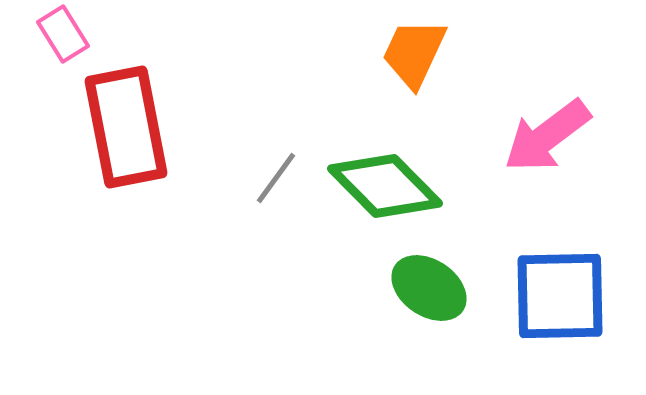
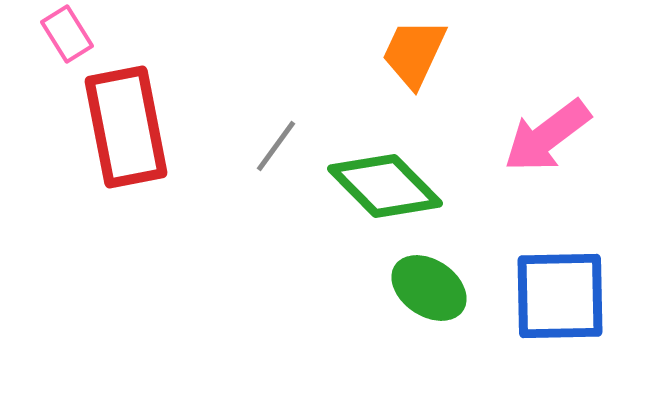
pink rectangle: moved 4 px right
gray line: moved 32 px up
